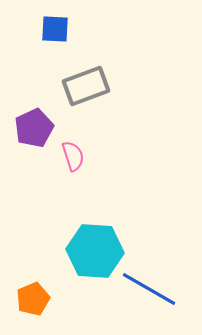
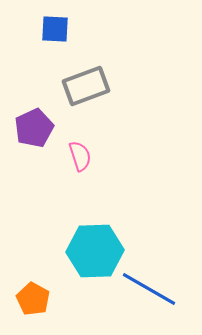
pink semicircle: moved 7 px right
cyan hexagon: rotated 6 degrees counterclockwise
orange pentagon: rotated 20 degrees counterclockwise
